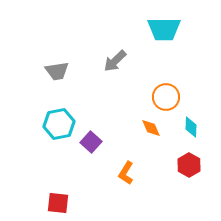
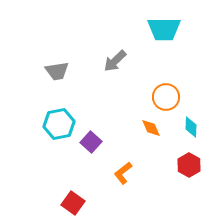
orange L-shape: moved 3 px left; rotated 20 degrees clockwise
red square: moved 15 px right; rotated 30 degrees clockwise
